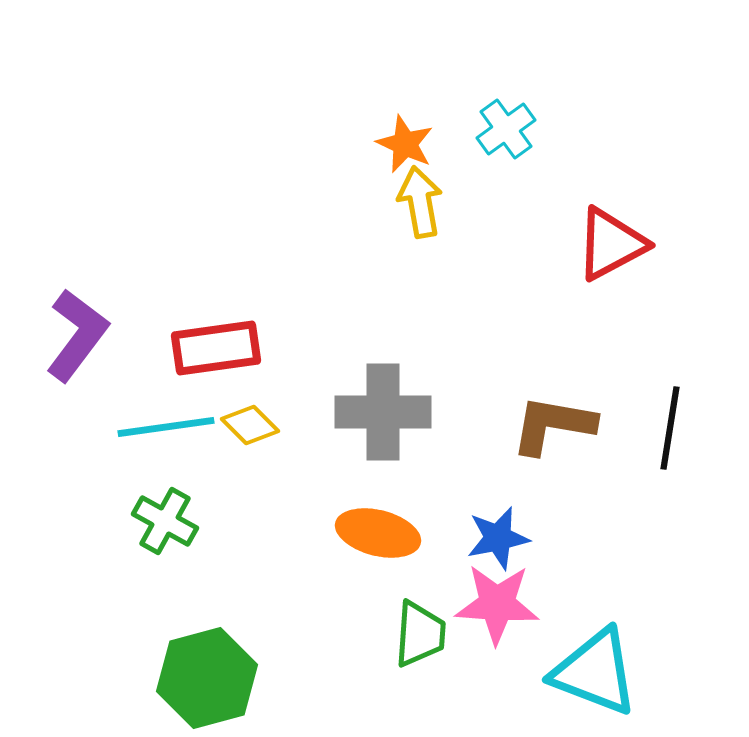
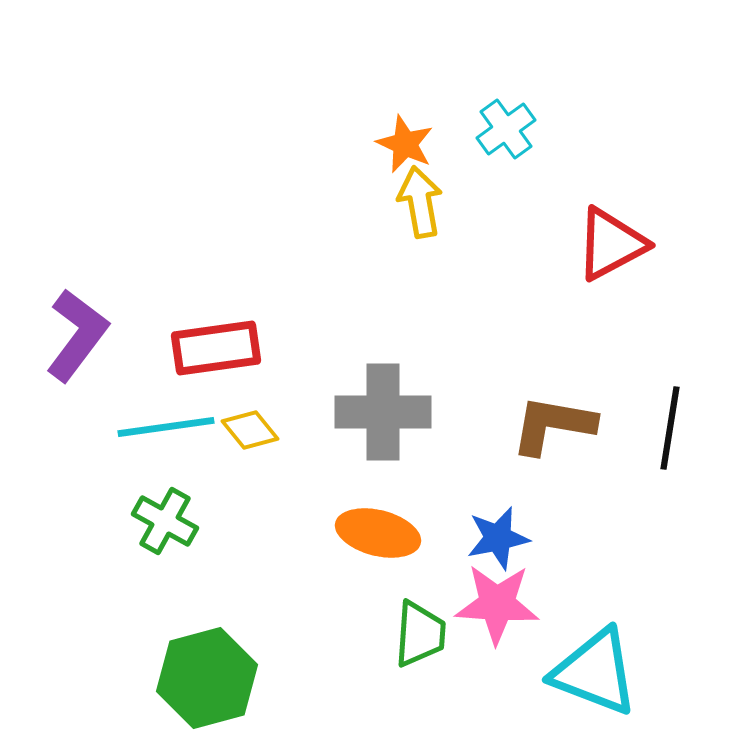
yellow diamond: moved 5 px down; rotated 6 degrees clockwise
